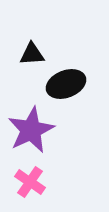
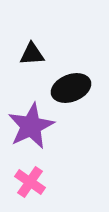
black ellipse: moved 5 px right, 4 px down
purple star: moved 4 px up
